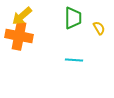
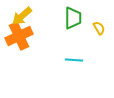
orange cross: rotated 36 degrees counterclockwise
